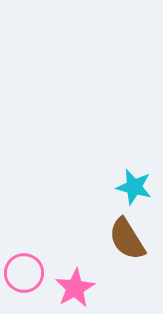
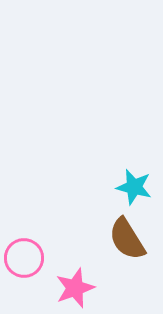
pink circle: moved 15 px up
pink star: rotated 9 degrees clockwise
